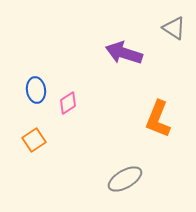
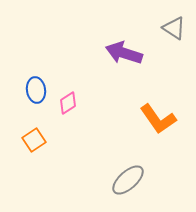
orange L-shape: rotated 57 degrees counterclockwise
gray ellipse: moved 3 px right, 1 px down; rotated 12 degrees counterclockwise
